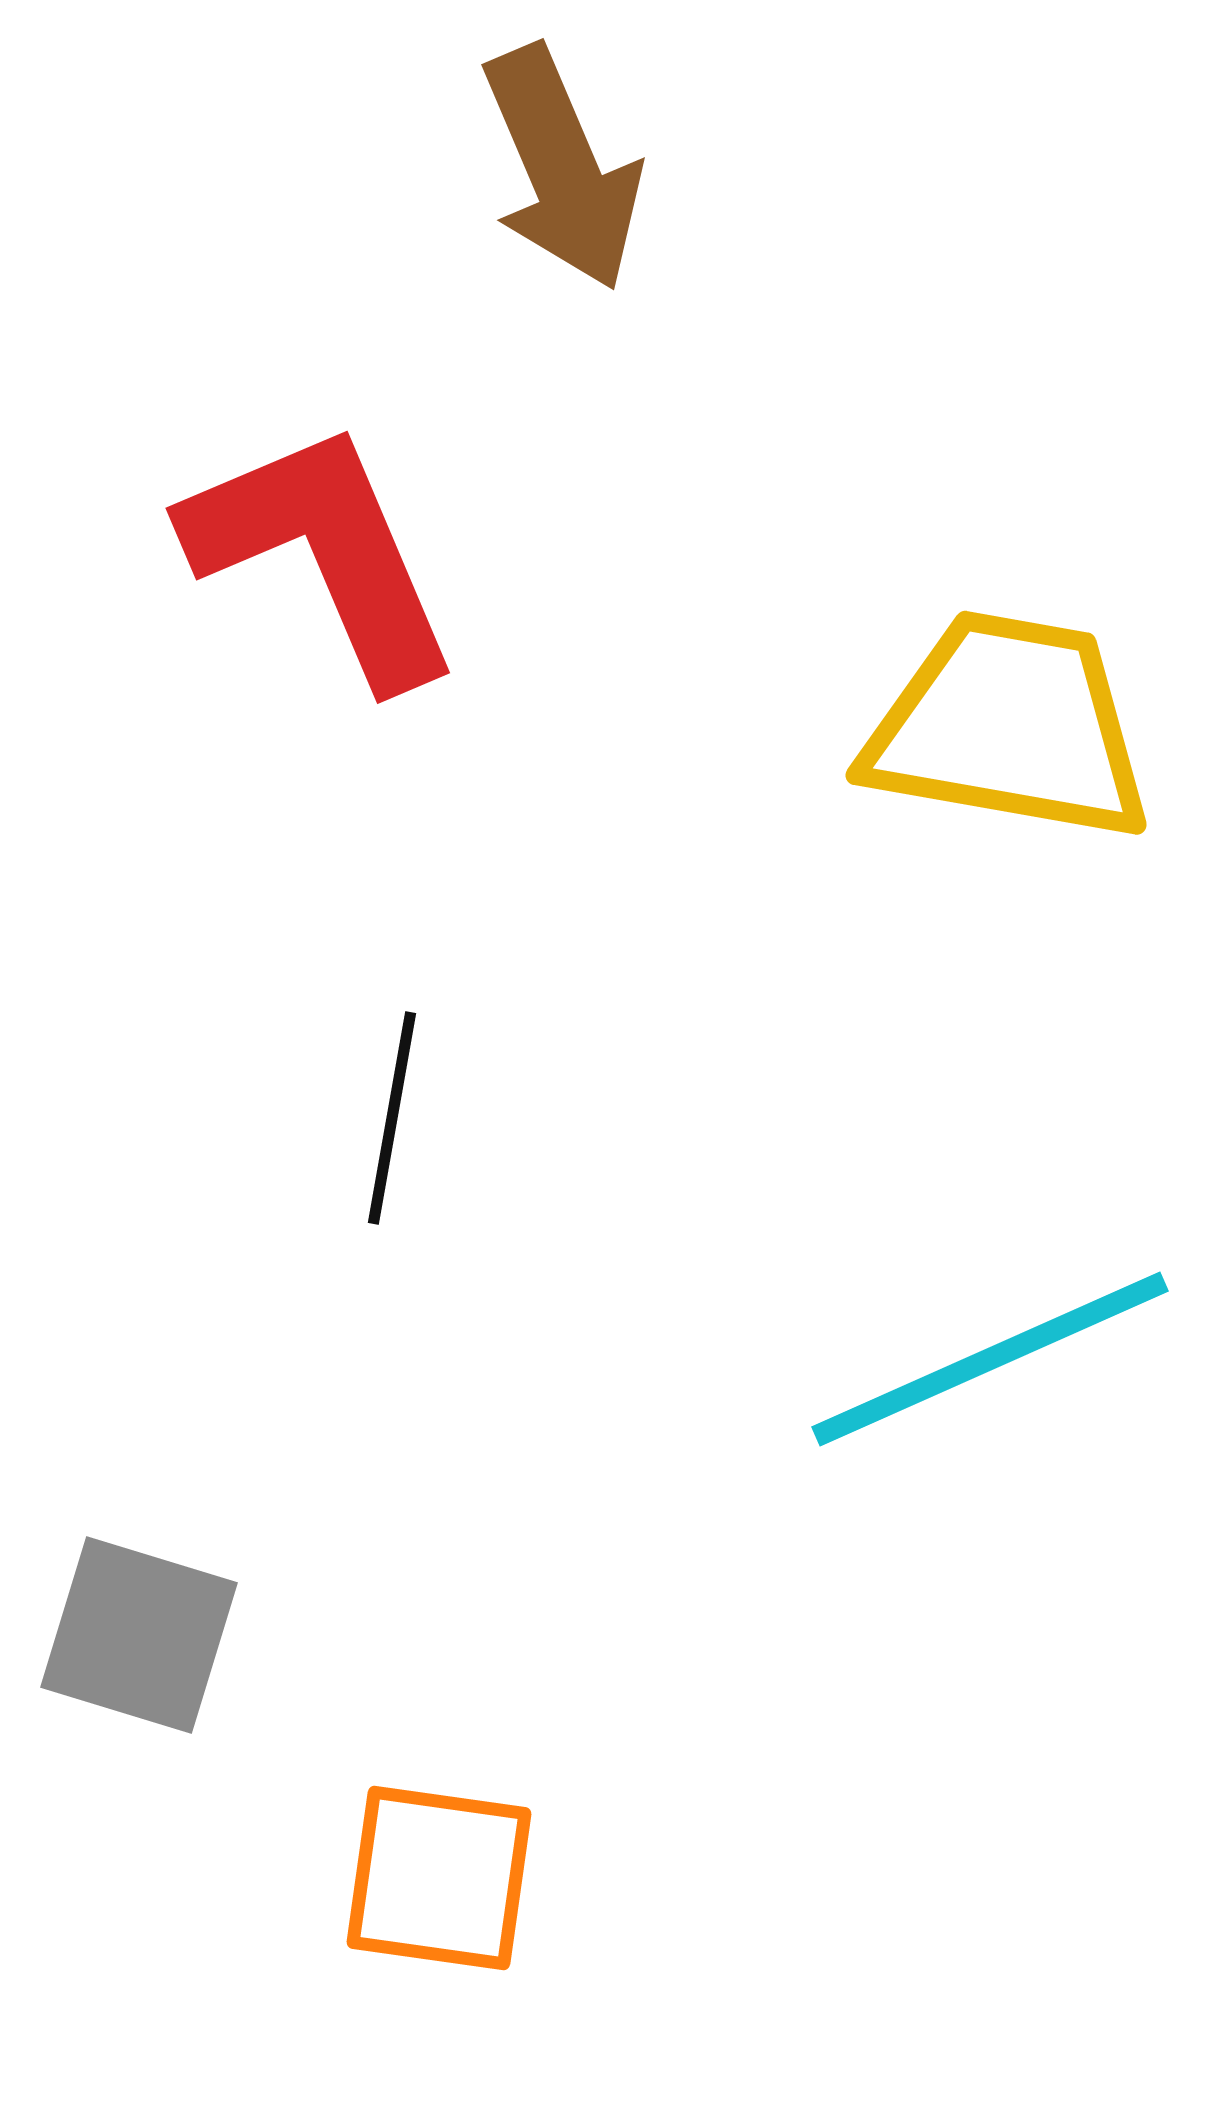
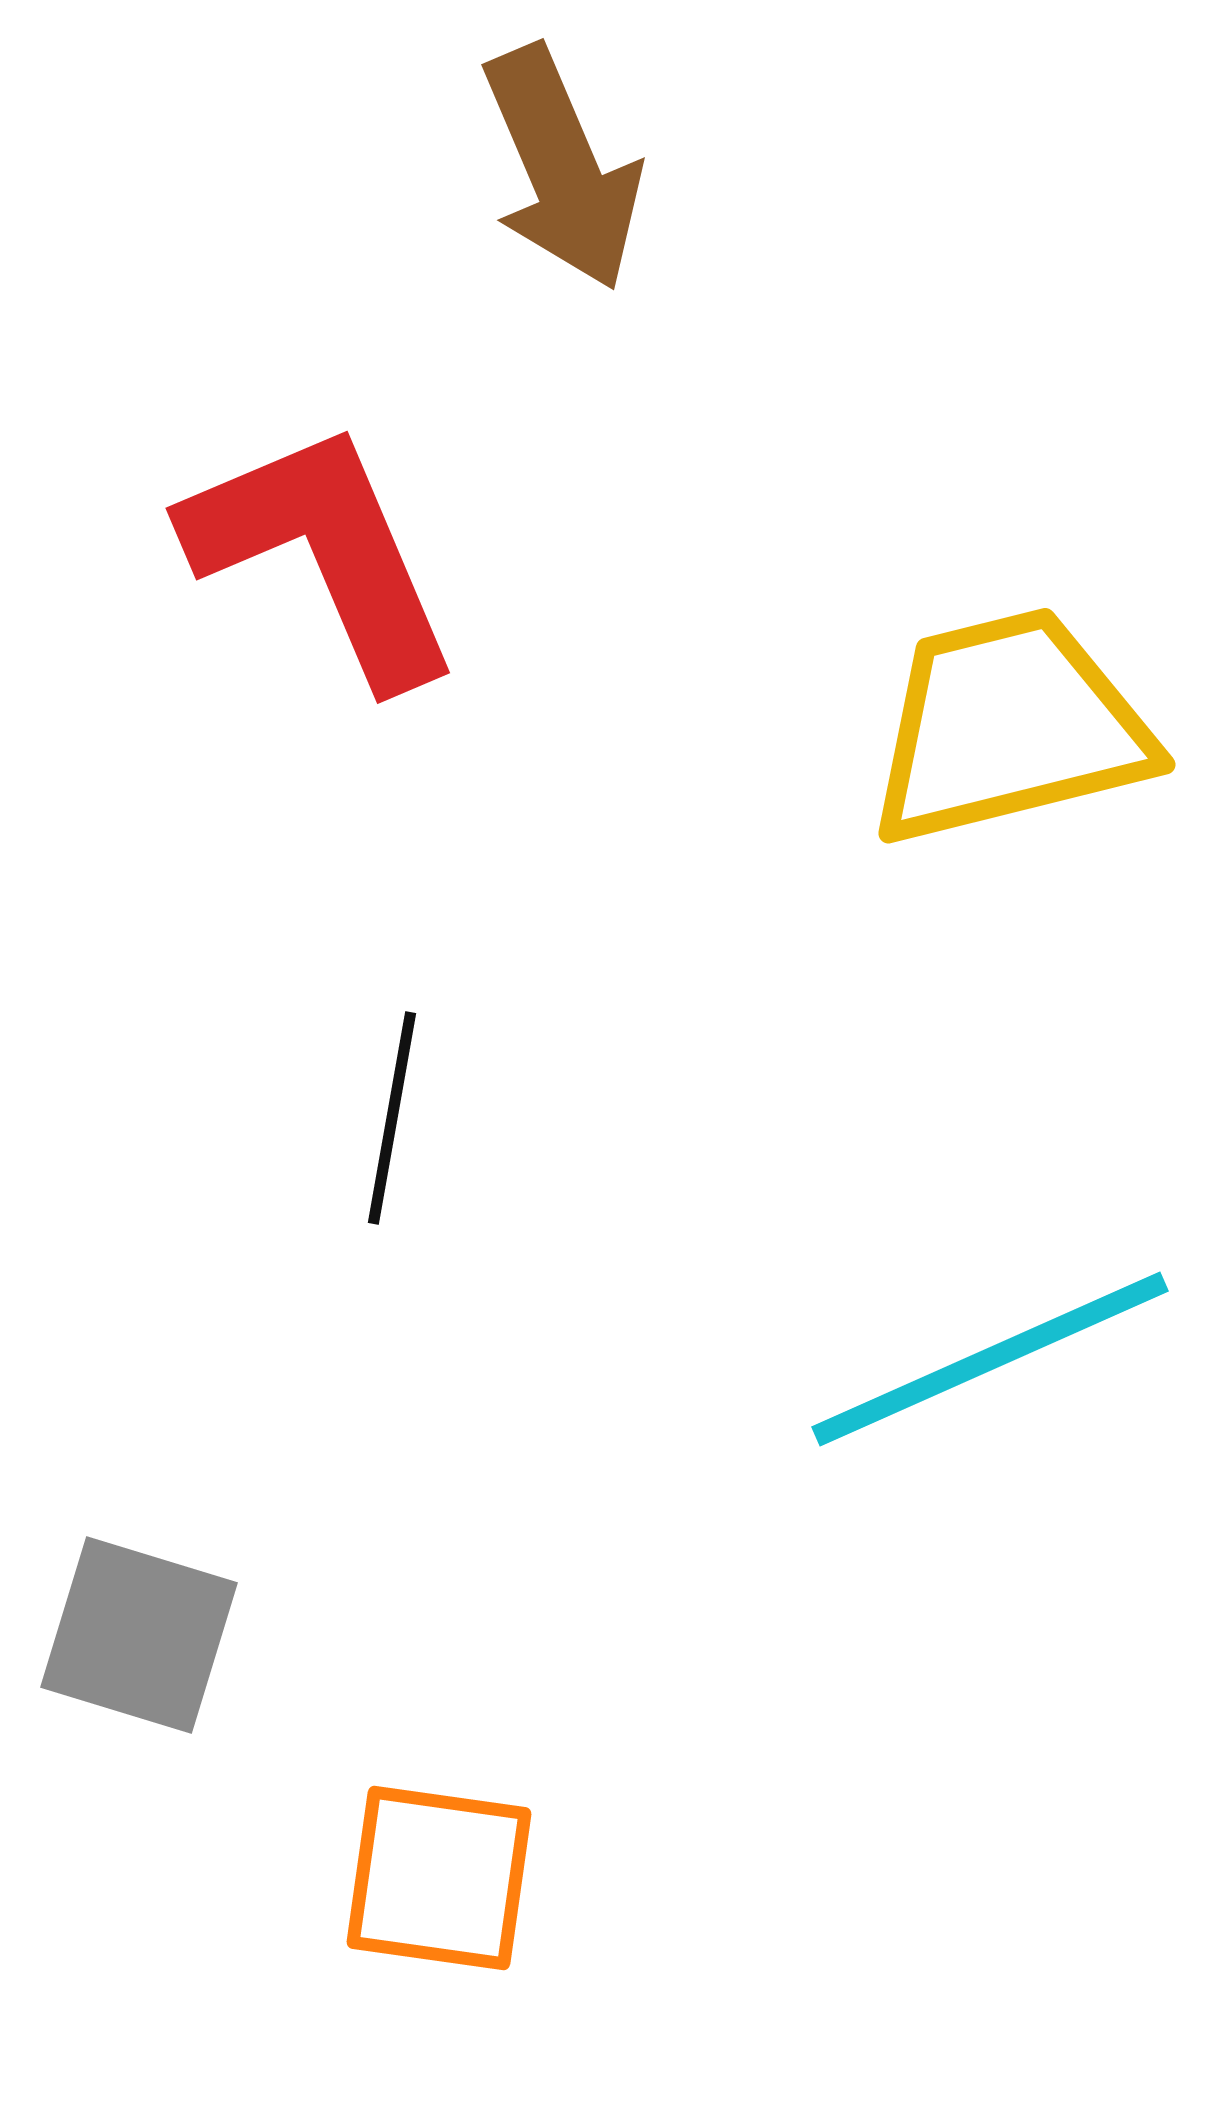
yellow trapezoid: rotated 24 degrees counterclockwise
